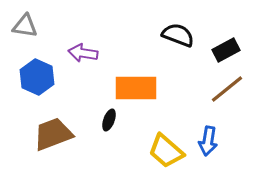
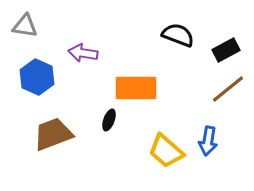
brown line: moved 1 px right
